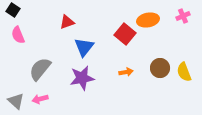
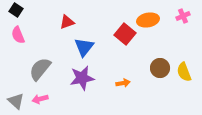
black square: moved 3 px right
orange arrow: moved 3 px left, 11 px down
